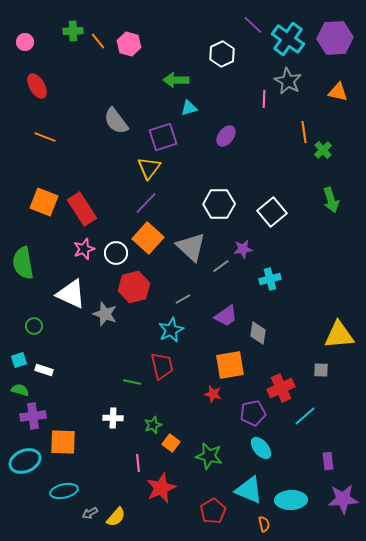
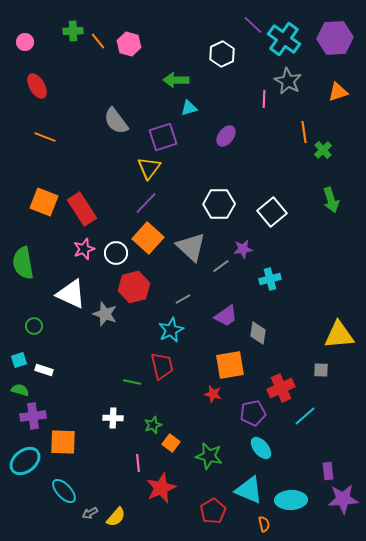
cyan cross at (288, 39): moved 4 px left
orange triangle at (338, 92): rotated 30 degrees counterclockwise
cyan ellipse at (25, 461): rotated 16 degrees counterclockwise
purple rectangle at (328, 461): moved 10 px down
cyan ellipse at (64, 491): rotated 60 degrees clockwise
